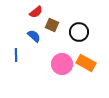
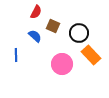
red semicircle: rotated 24 degrees counterclockwise
brown square: moved 1 px right, 1 px down
black circle: moved 1 px down
blue semicircle: moved 1 px right
orange rectangle: moved 5 px right, 8 px up; rotated 18 degrees clockwise
